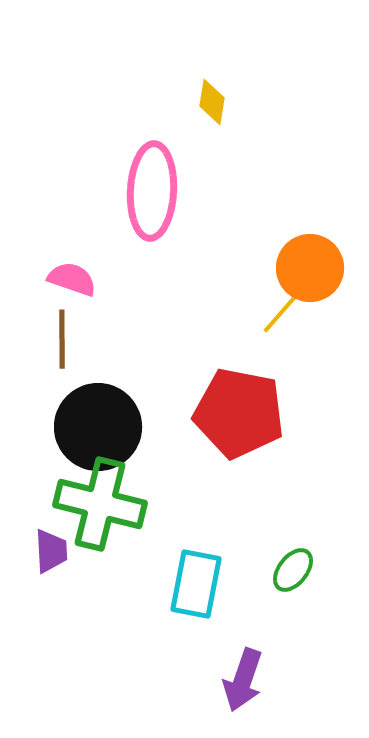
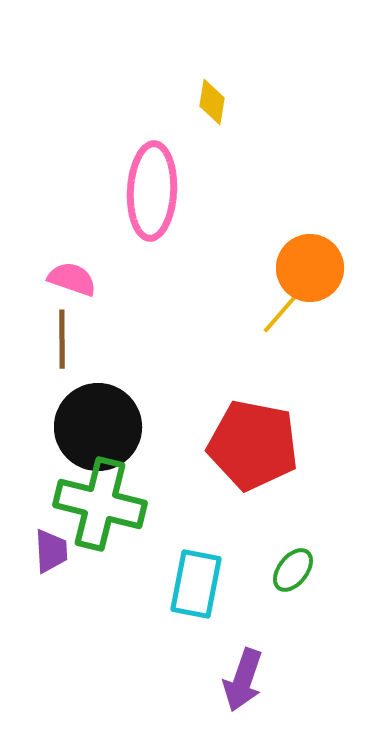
red pentagon: moved 14 px right, 32 px down
